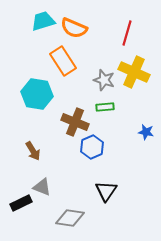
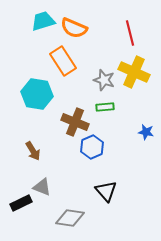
red line: moved 3 px right; rotated 30 degrees counterclockwise
black triangle: rotated 15 degrees counterclockwise
